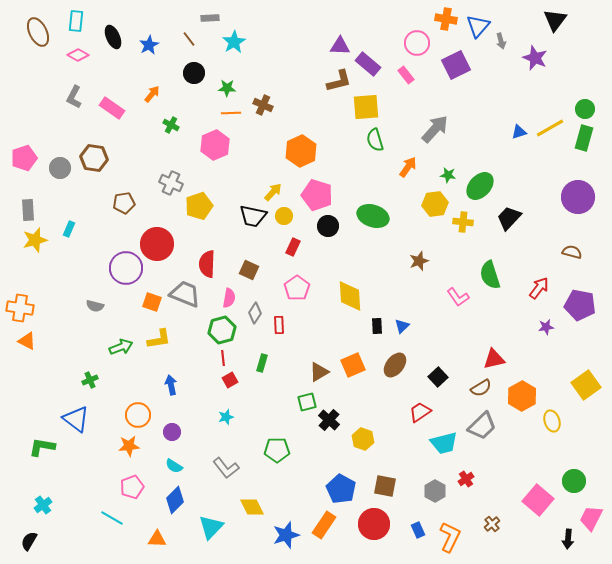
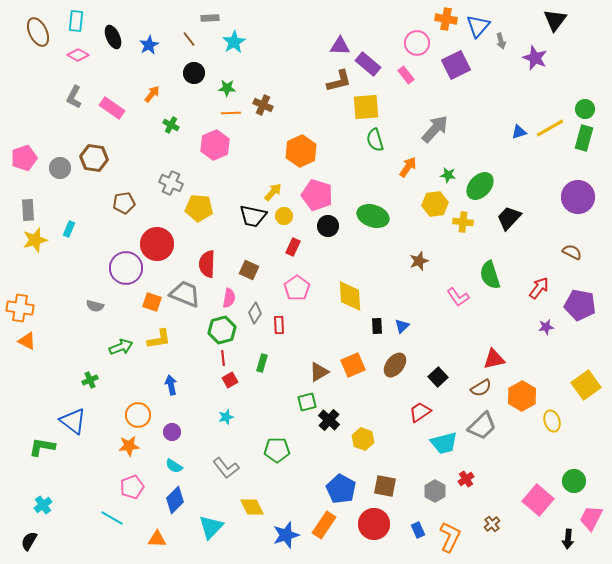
yellow pentagon at (199, 206): moved 2 px down; rotated 24 degrees clockwise
brown semicircle at (572, 252): rotated 12 degrees clockwise
blue triangle at (76, 419): moved 3 px left, 2 px down
